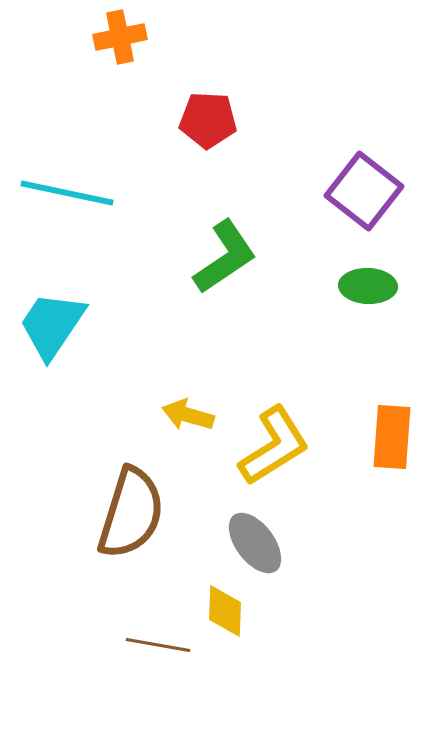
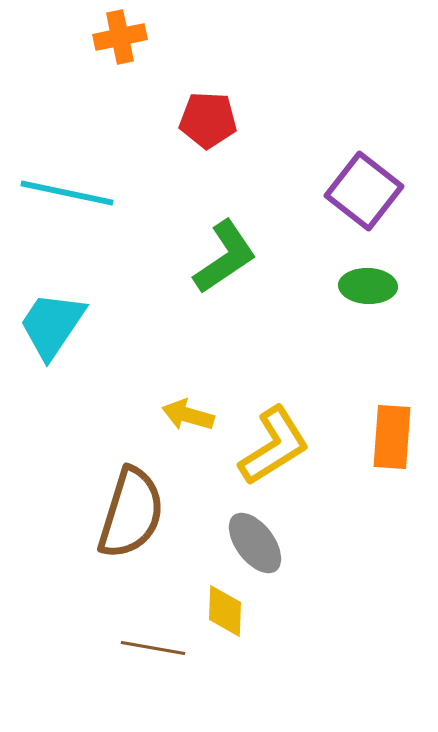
brown line: moved 5 px left, 3 px down
